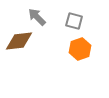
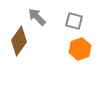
brown diamond: rotated 48 degrees counterclockwise
